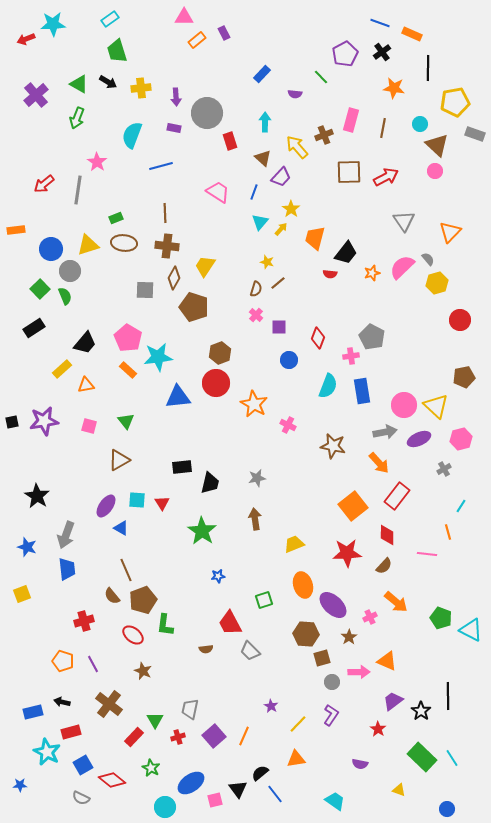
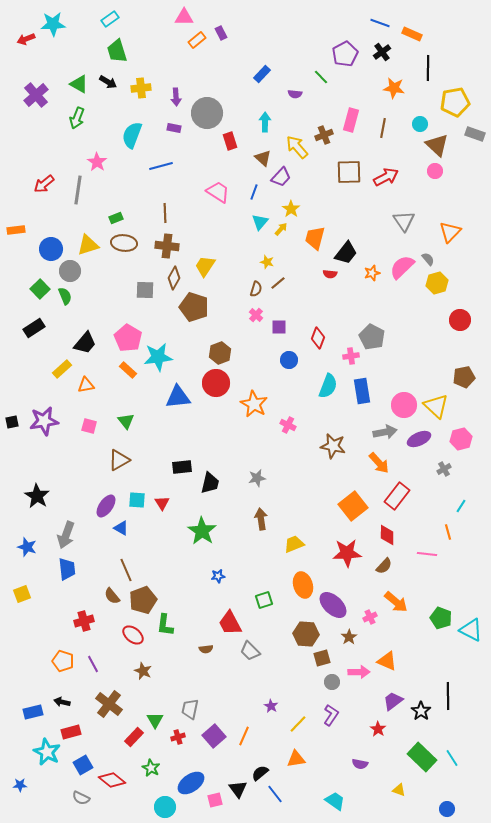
purple rectangle at (224, 33): moved 3 px left
brown arrow at (255, 519): moved 6 px right
